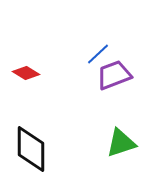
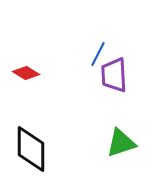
blue line: rotated 20 degrees counterclockwise
purple trapezoid: rotated 72 degrees counterclockwise
